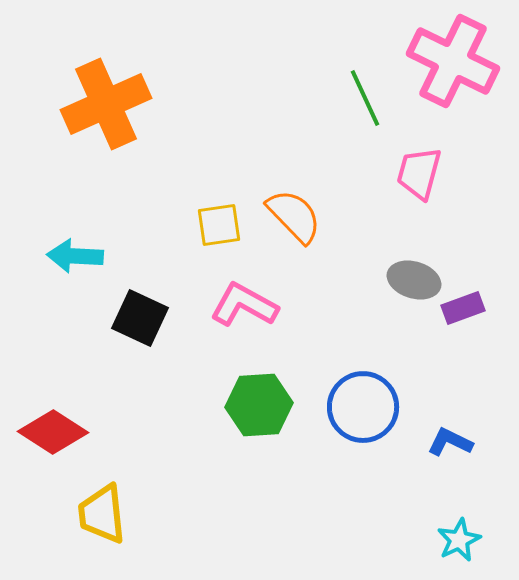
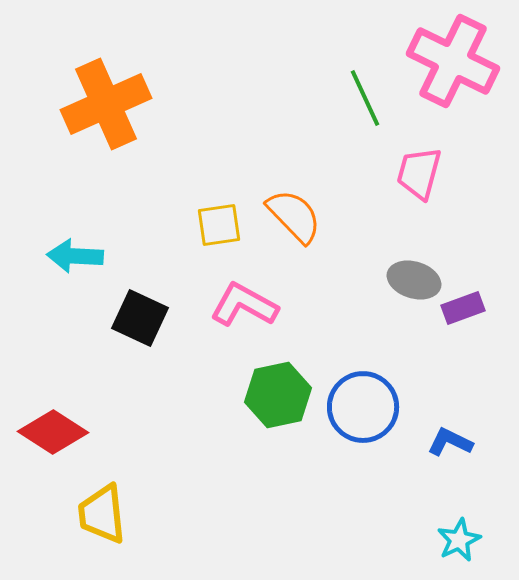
green hexagon: moved 19 px right, 10 px up; rotated 8 degrees counterclockwise
